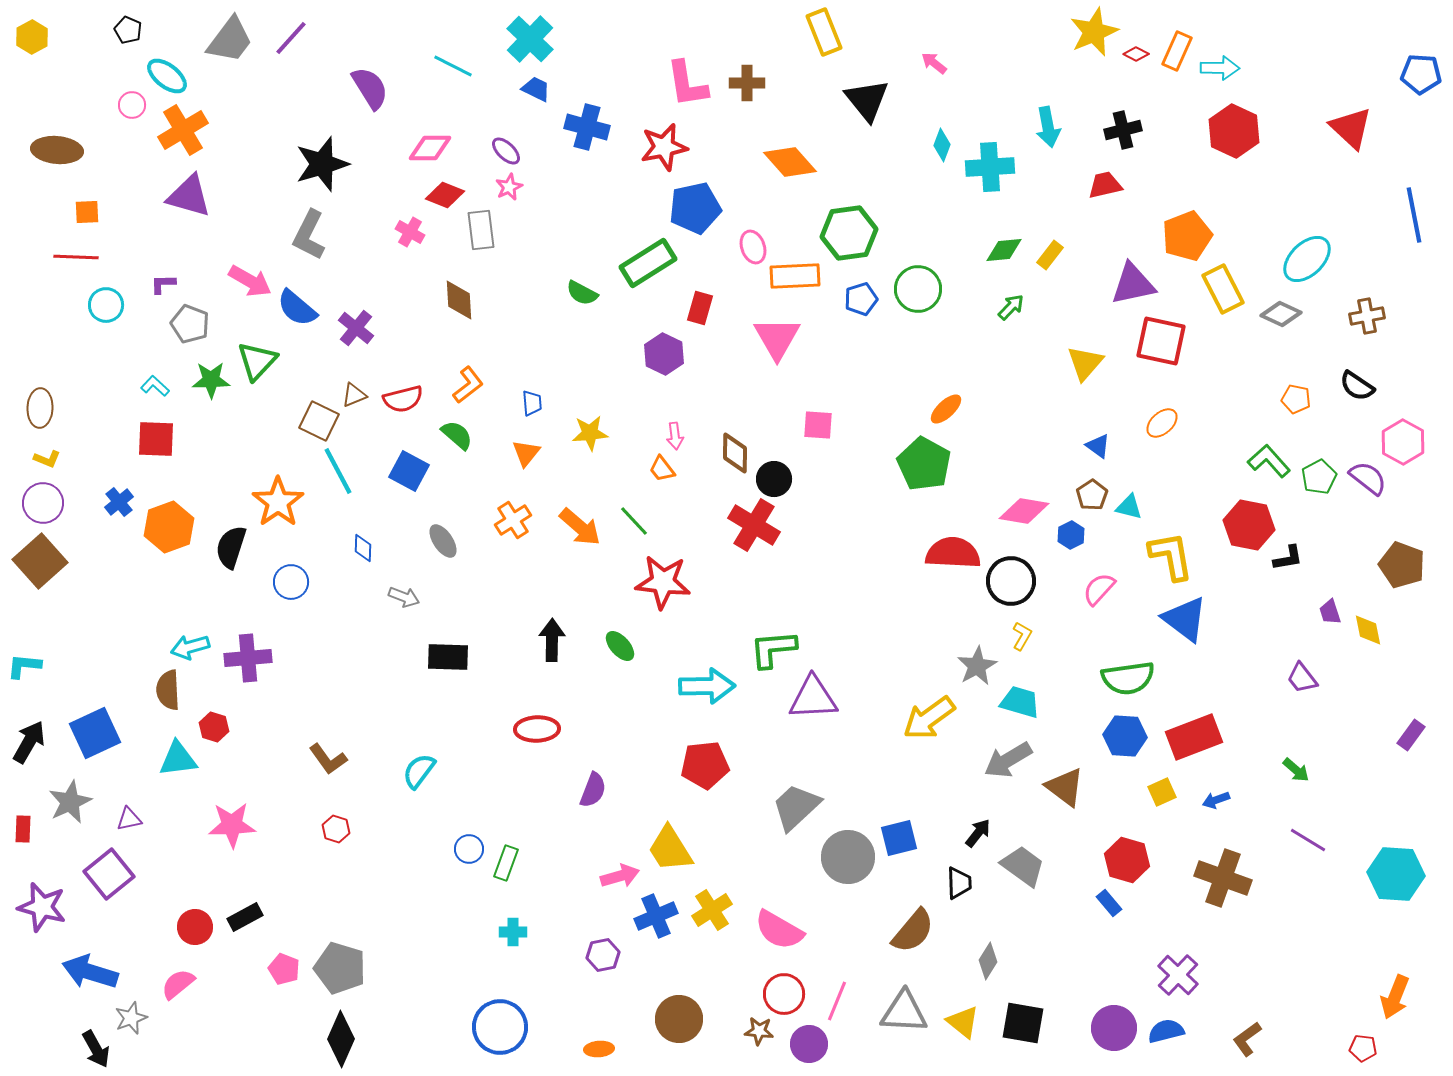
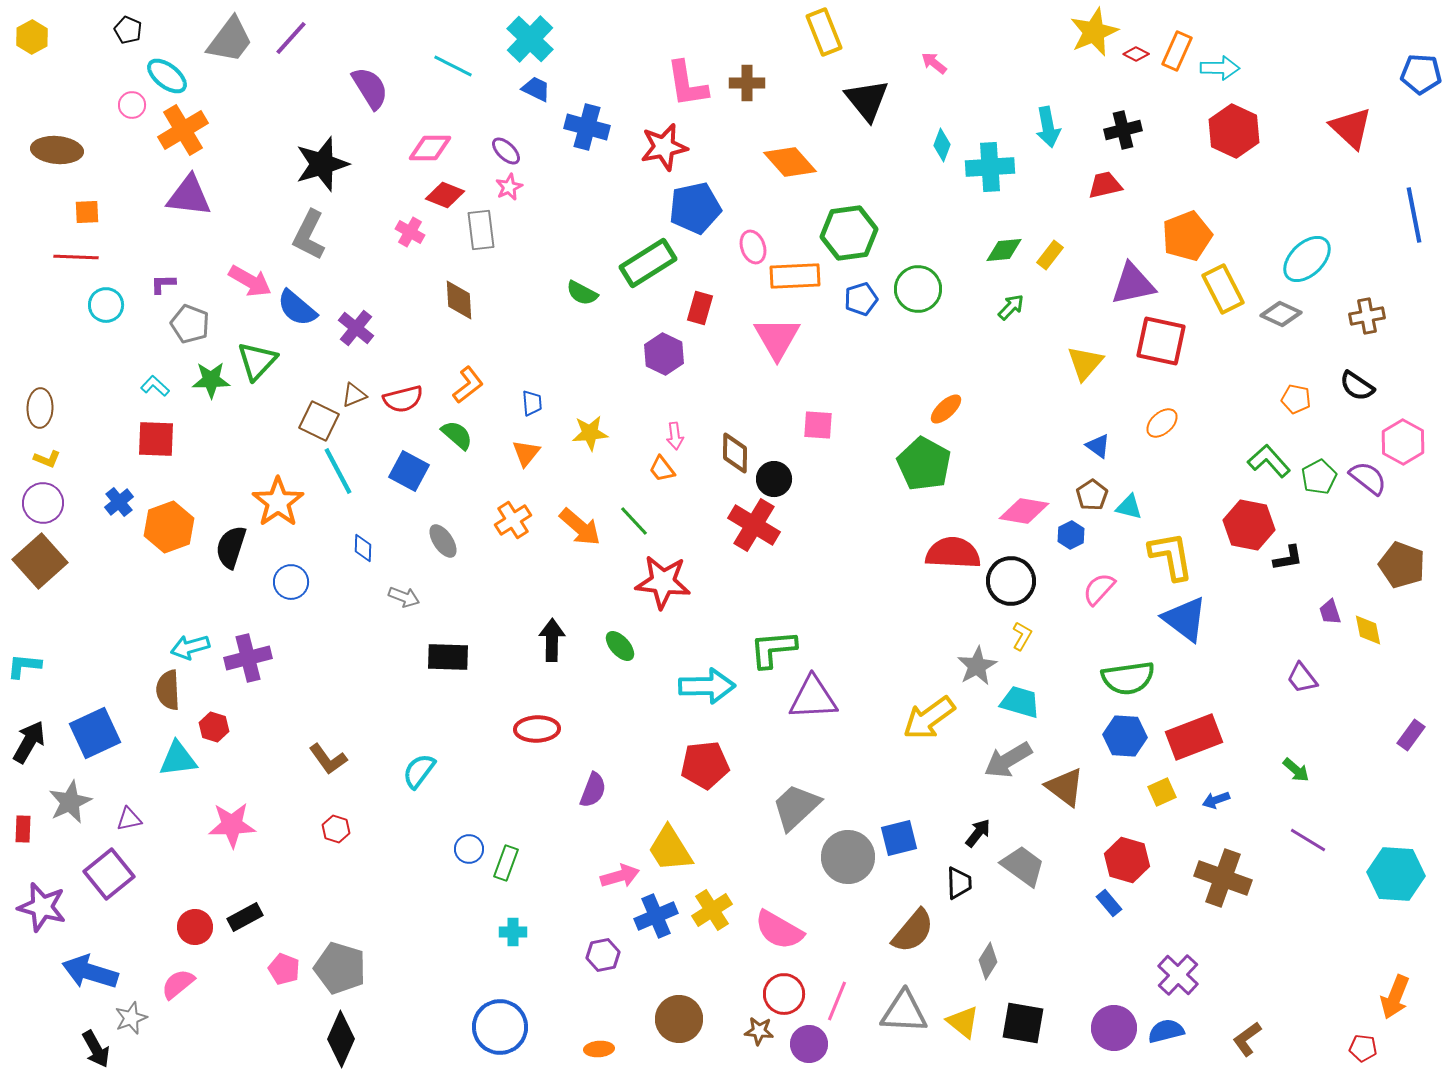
purple triangle at (189, 196): rotated 9 degrees counterclockwise
purple cross at (248, 658): rotated 9 degrees counterclockwise
